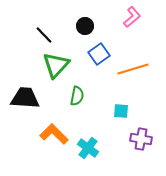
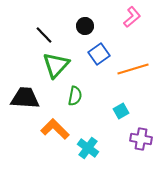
green semicircle: moved 2 px left
cyan square: rotated 35 degrees counterclockwise
orange L-shape: moved 1 px right, 5 px up
